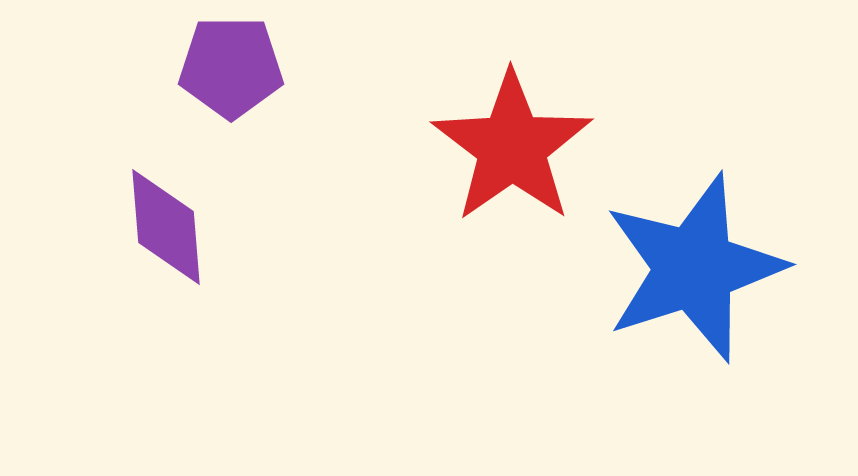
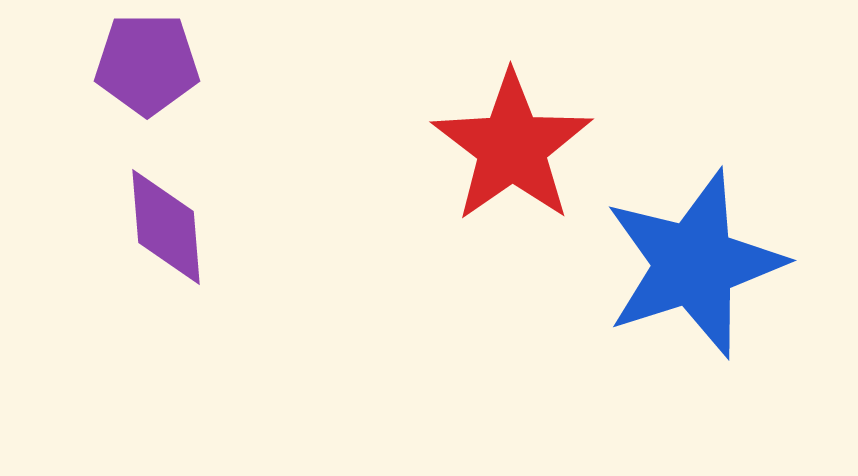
purple pentagon: moved 84 px left, 3 px up
blue star: moved 4 px up
